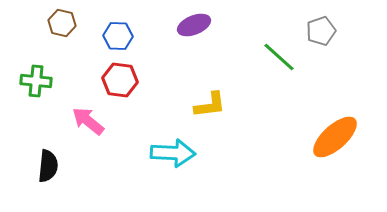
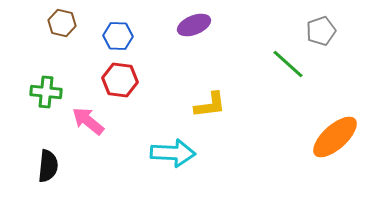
green line: moved 9 px right, 7 px down
green cross: moved 10 px right, 11 px down
